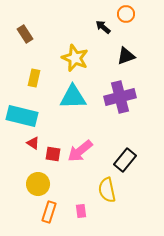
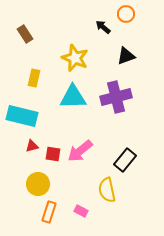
purple cross: moved 4 px left
red triangle: moved 1 px left, 3 px down; rotated 48 degrees counterclockwise
pink rectangle: rotated 56 degrees counterclockwise
